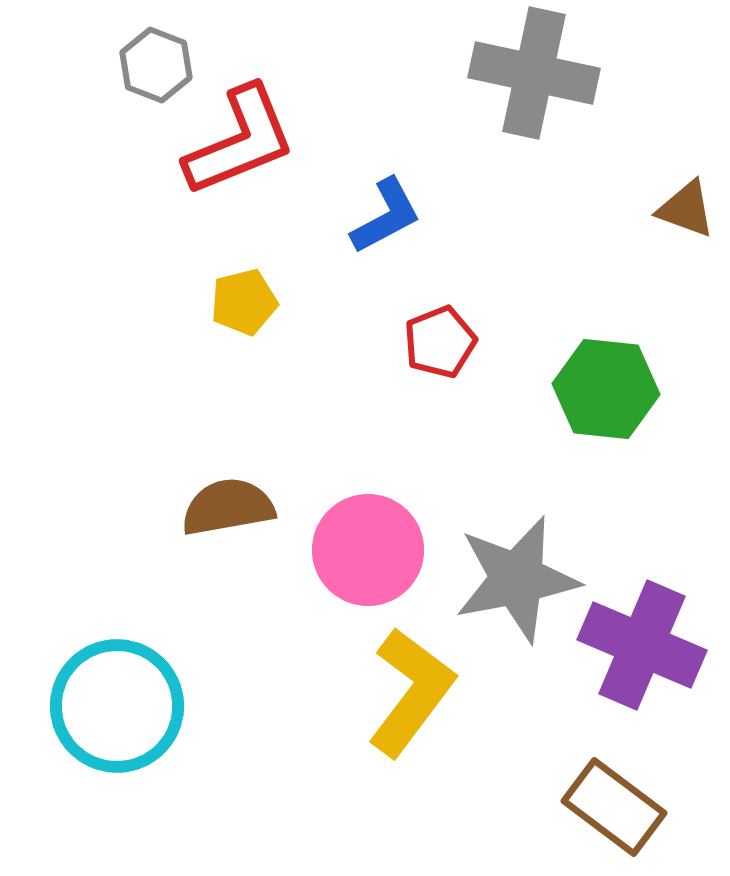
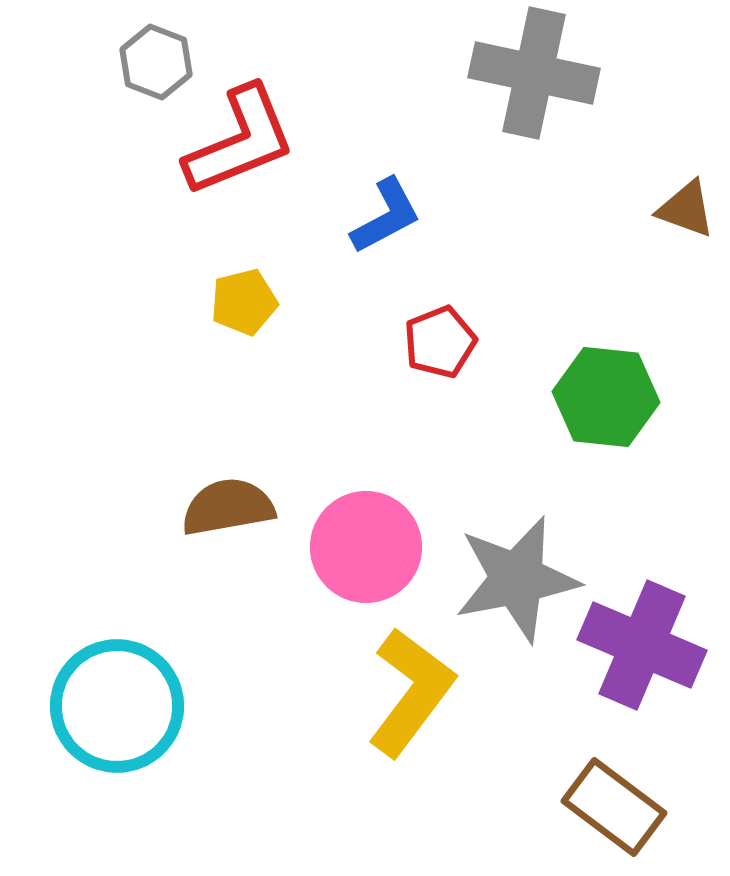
gray hexagon: moved 3 px up
green hexagon: moved 8 px down
pink circle: moved 2 px left, 3 px up
